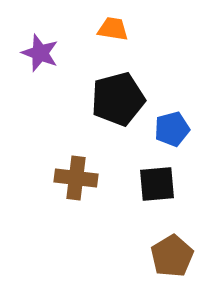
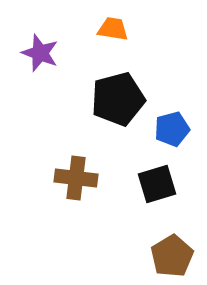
black square: rotated 12 degrees counterclockwise
